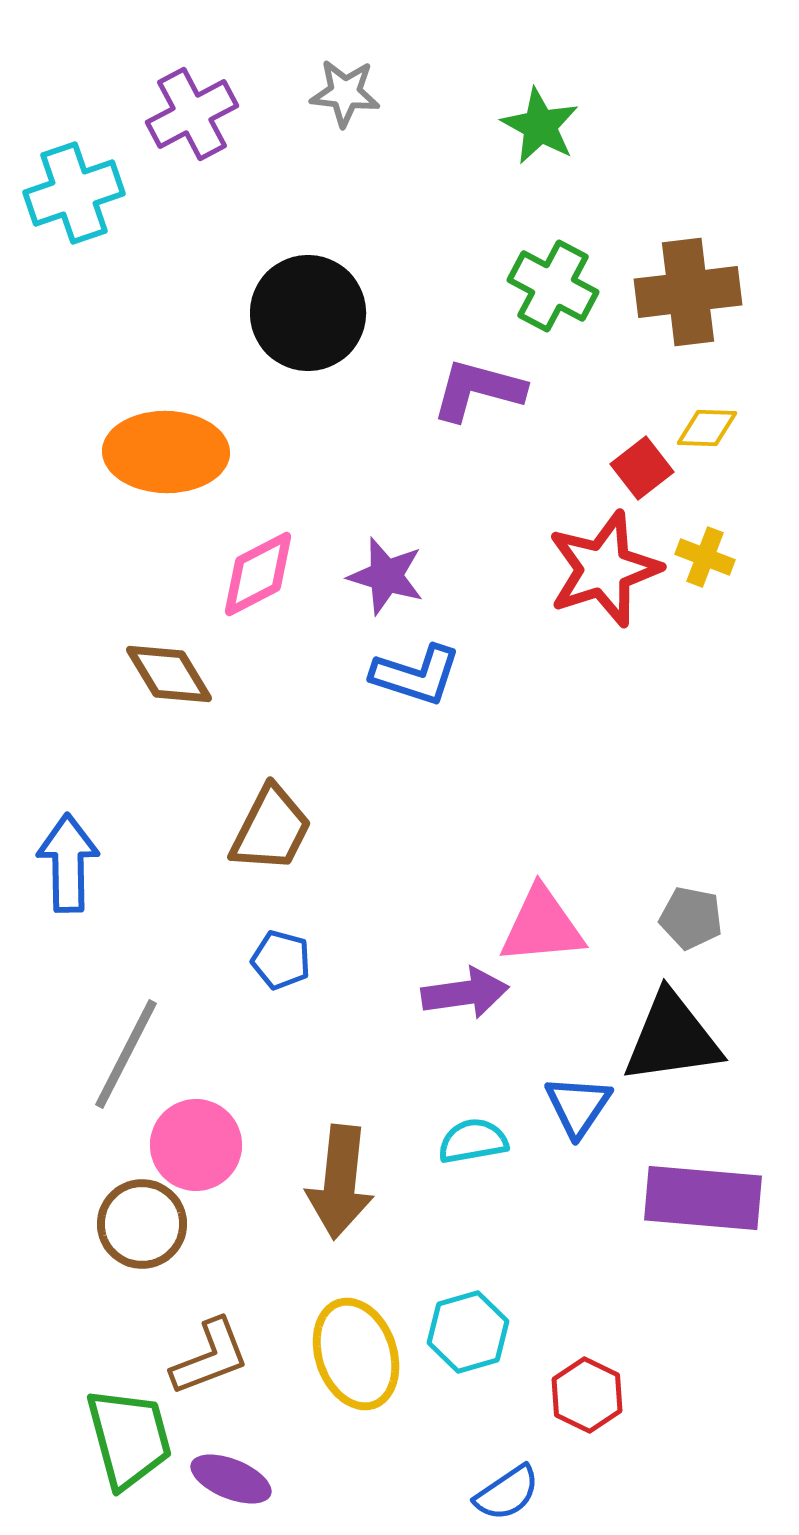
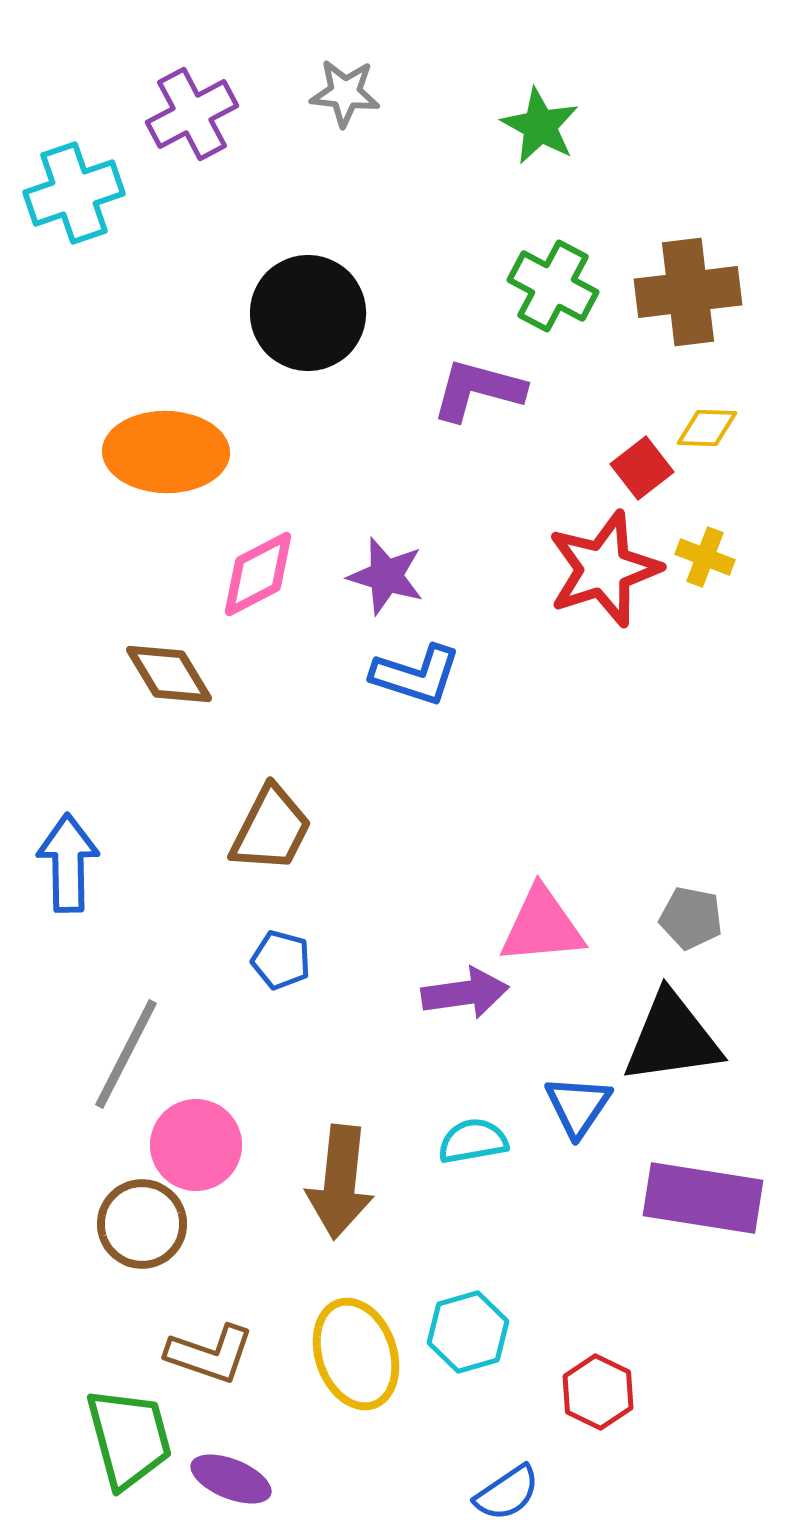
purple rectangle: rotated 4 degrees clockwise
brown L-shape: moved 3 px up; rotated 40 degrees clockwise
red hexagon: moved 11 px right, 3 px up
